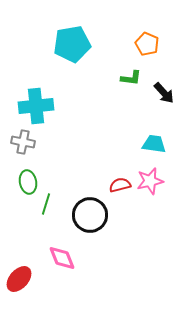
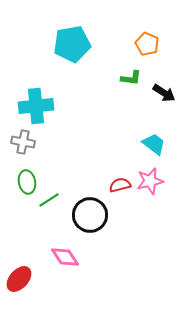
black arrow: rotated 15 degrees counterclockwise
cyan trapezoid: rotated 30 degrees clockwise
green ellipse: moved 1 px left
green line: moved 3 px right, 4 px up; rotated 40 degrees clockwise
pink diamond: moved 3 px right, 1 px up; rotated 12 degrees counterclockwise
